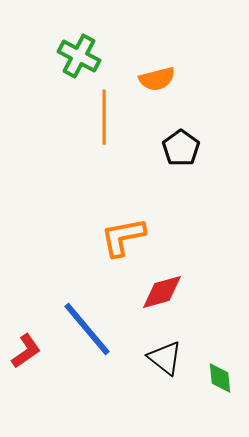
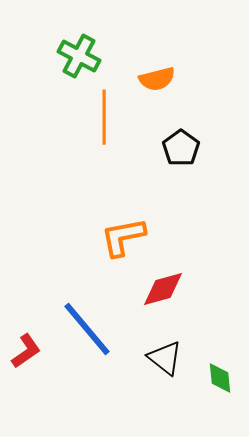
red diamond: moved 1 px right, 3 px up
